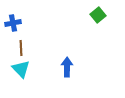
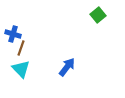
blue cross: moved 11 px down; rotated 28 degrees clockwise
brown line: rotated 21 degrees clockwise
blue arrow: rotated 36 degrees clockwise
